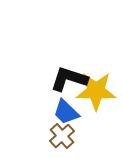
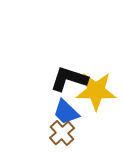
brown cross: moved 3 px up
